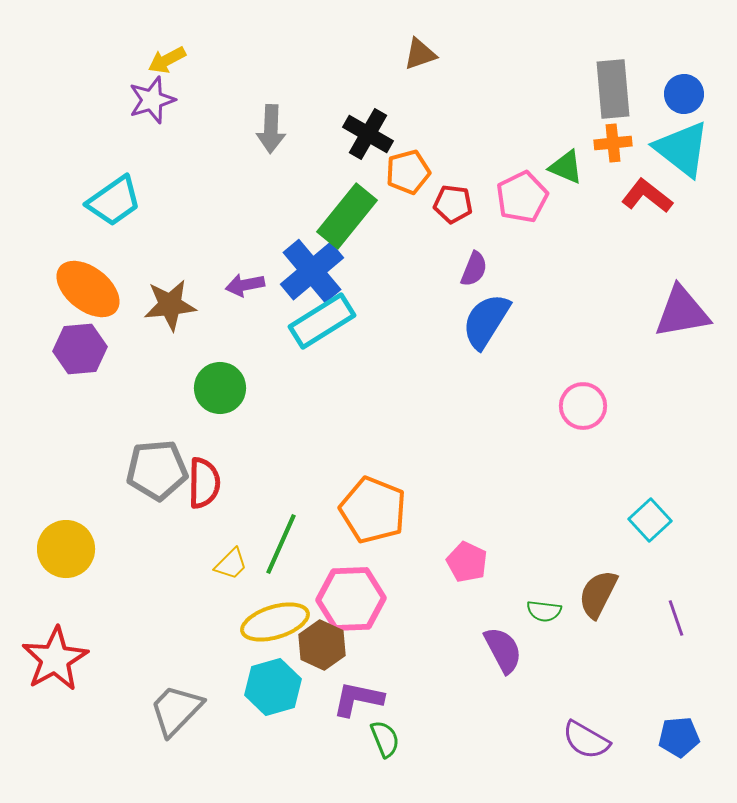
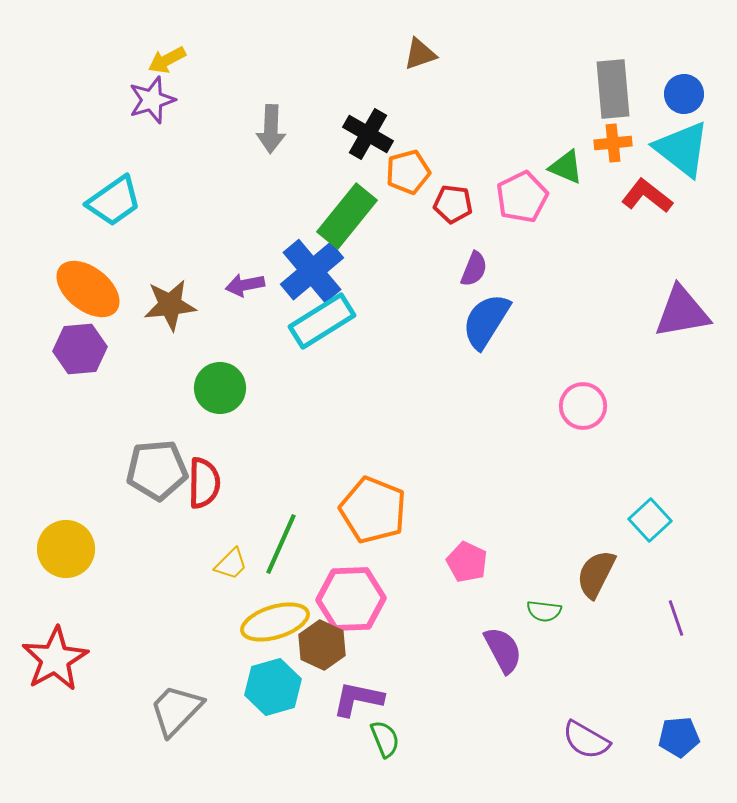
brown semicircle at (598, 594): moved 2 px left, 20 px up
